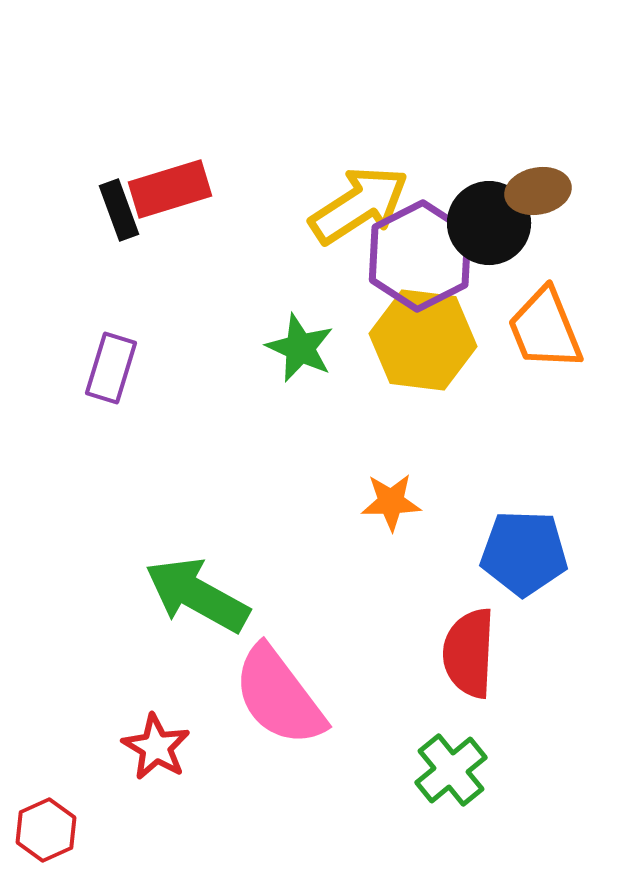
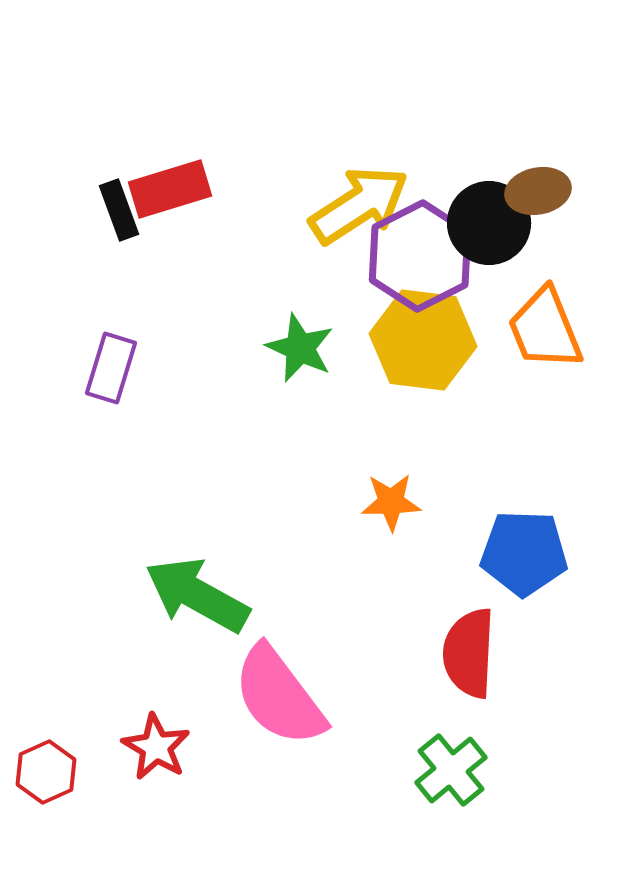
red hexagon: moved 58 px up
